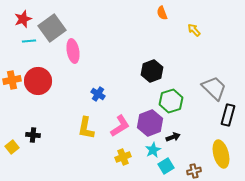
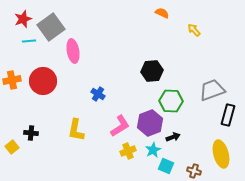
orange semicircle: rotated 136 degrees clockwise
gray square: moved 1 px left, 1 px up
black hexagon: rotated 15 degrees clockwise
red circle: moved 5 px right
gray trapezoid: moved 2 px left, 2 px down; rotated 64 degrees counterclockwise
green hexagon: rotated 20 degrees clockwise
yellow L-shape: moved 10 px left, 2 px down
black cross: moved 2 px left, 2 px up
yellow cross: moved 5 px right, 6 px up
cyan square: rotated 35 degrees counterclockwise
brown cross: rotated 32 degrees clockwise
